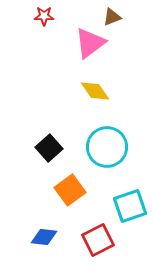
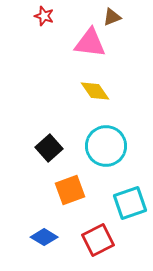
red star: rotated 18 degrees clockwise
pink triangle: rotated 44 degrees clockwise
cyan circle: moved 1 px left, 1 px up
orange square: rotated 16 degrees clockwise
cyan square: moved 3 px up
blue diamond: rotated 24 degrees clockwise
